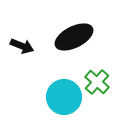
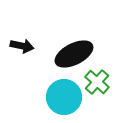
black ellipse: moved 17 px down
black arrow: rotated 10 degrees counterclockwise
